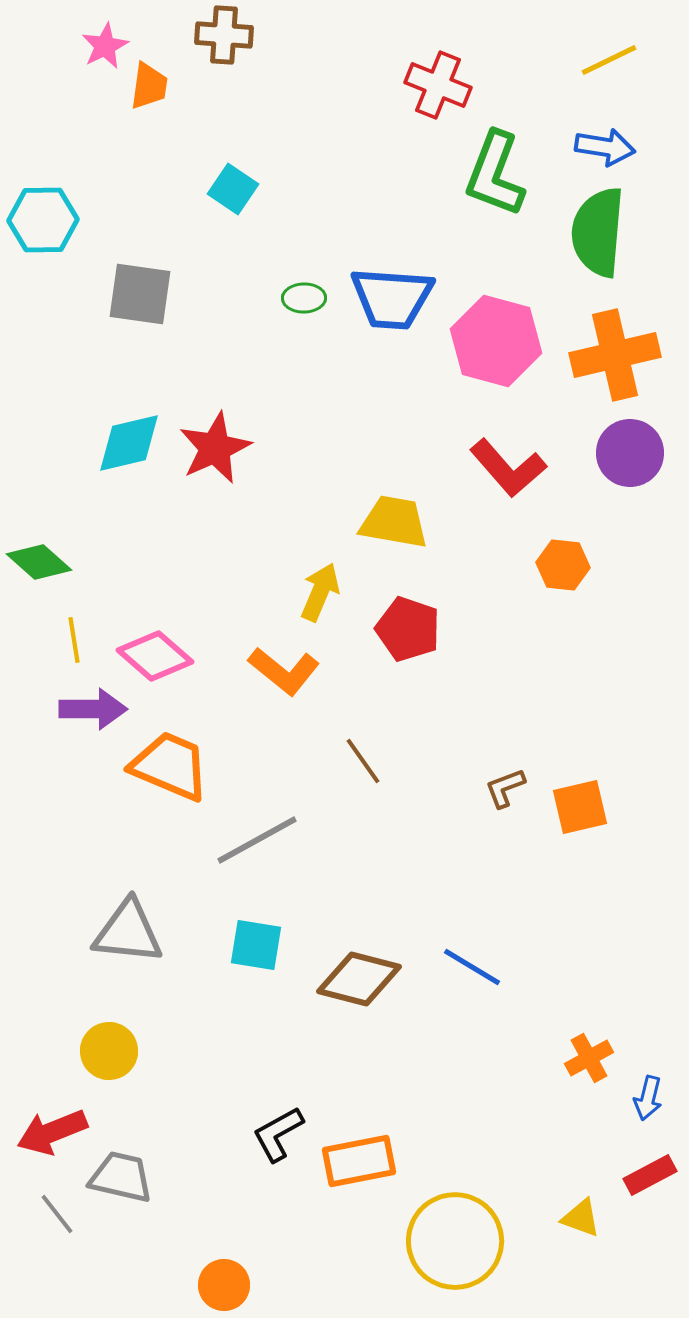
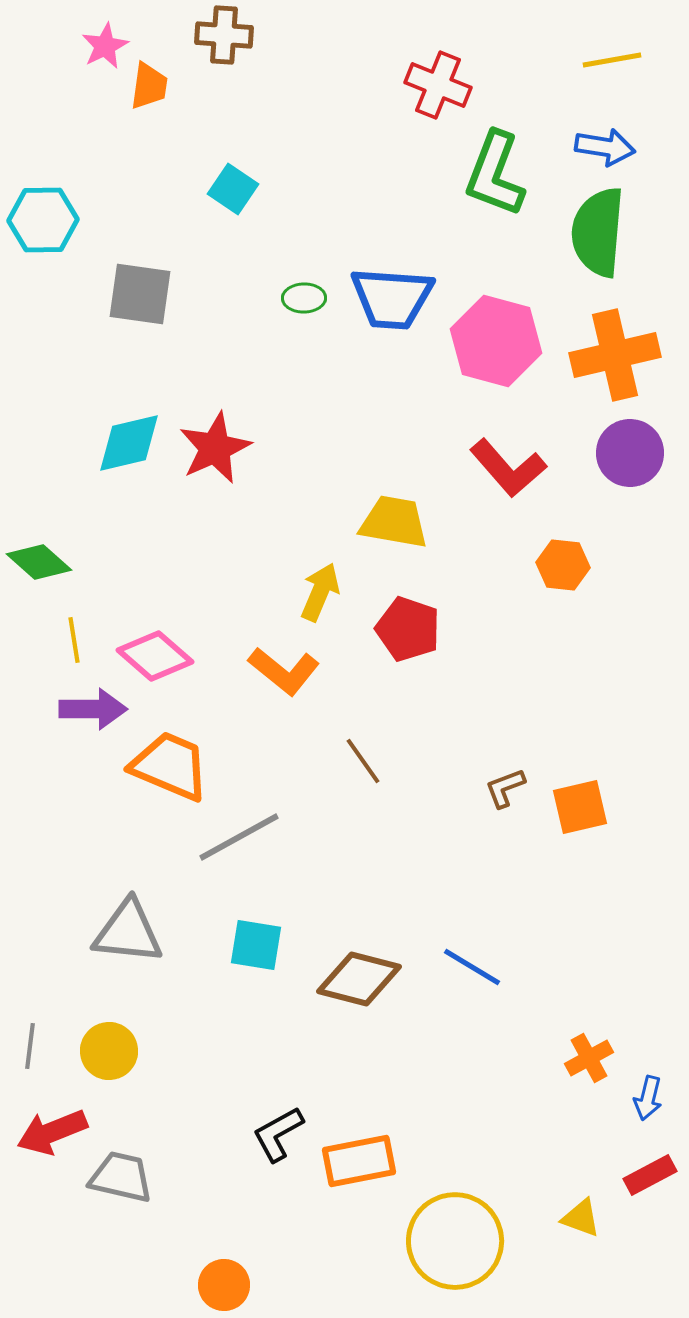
yellow line at (609, 60): moved 3 px right; rotated 16 degrees clockwise
gray line at (257, 840): moved 18 px left, 3 px up
gray line at (57, 1214): moved 27 px left, 168 px up; rotated 45 degrees clockwise
